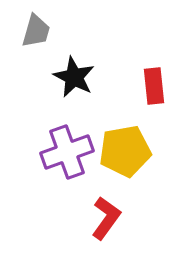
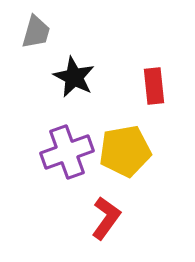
gray trapezoid: moved 1 px down
